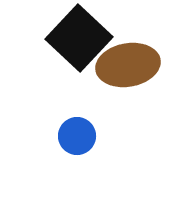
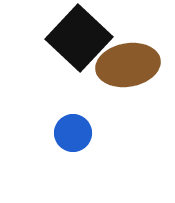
blue circle: moved 4 px left, 3 px up
